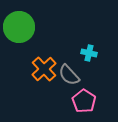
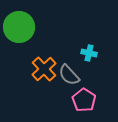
pink pentagon: moved 1 px up
